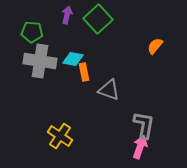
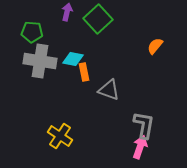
purple arrow: moved 3 px up
